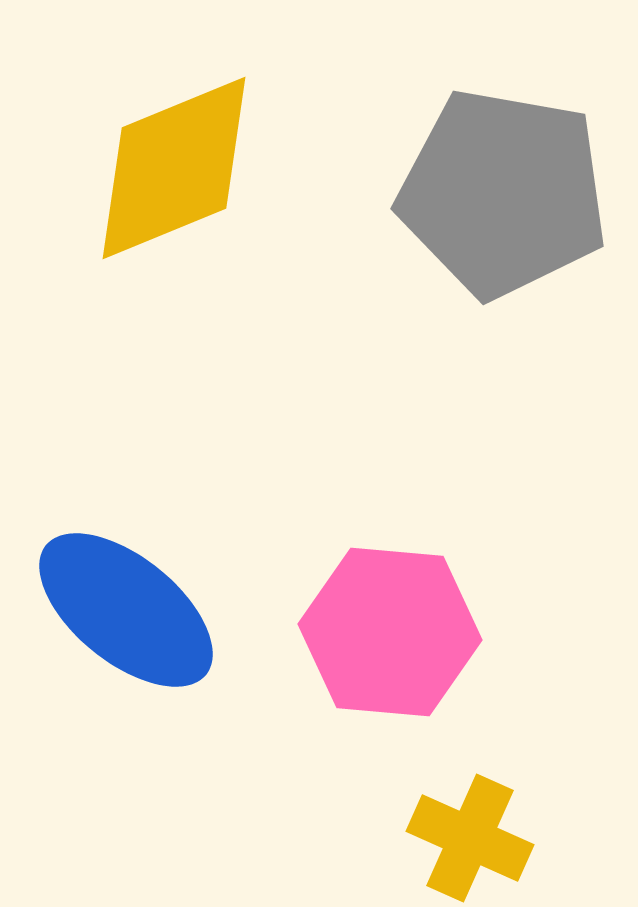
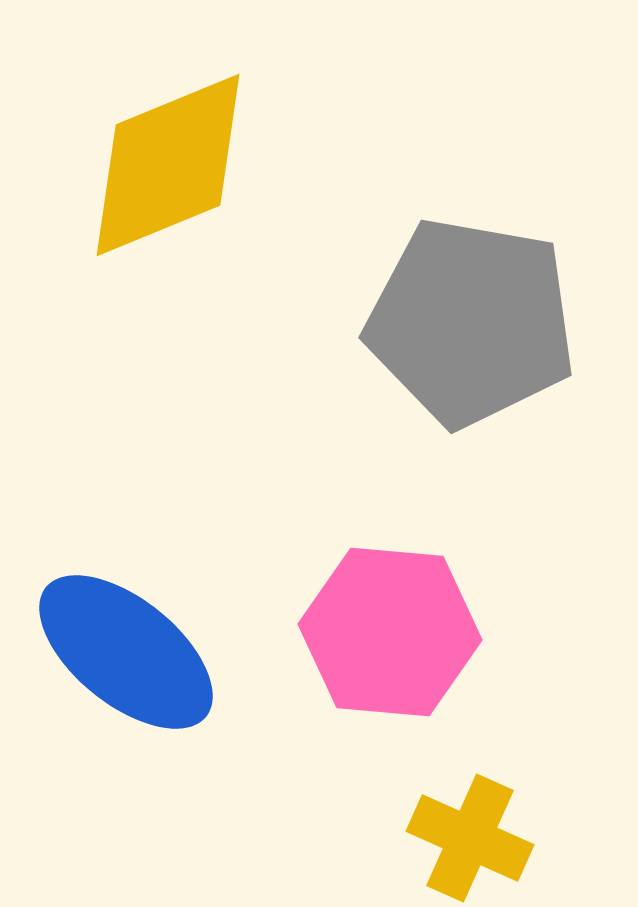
yellow diamond: moved 6 px left, 3 px up
gray pentagon: moved 32 px left, 129 px down
blue ellipse: moved 42 px down
